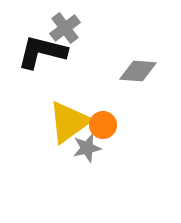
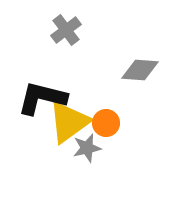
gray cross: moved 1 px right, 2 px down
black L-shape: moved 46 px down
gray diamond: moved 2 px right, 1 px up
orange circle: moved 3 px right, 2 px up
